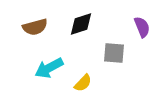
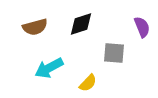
yellow semicircle: moved 5 px right
